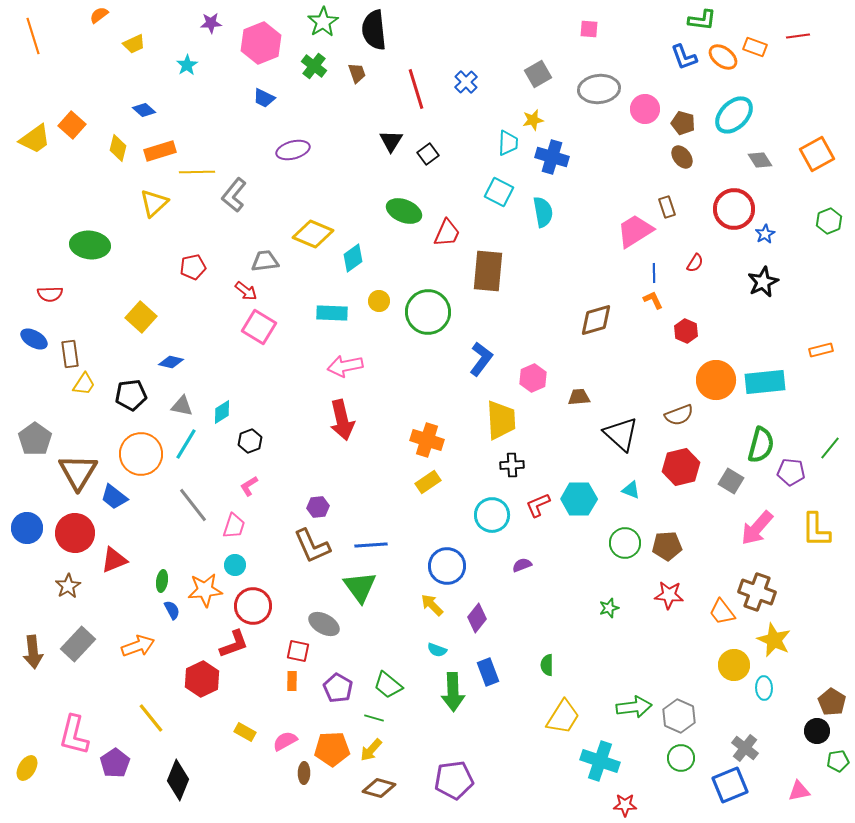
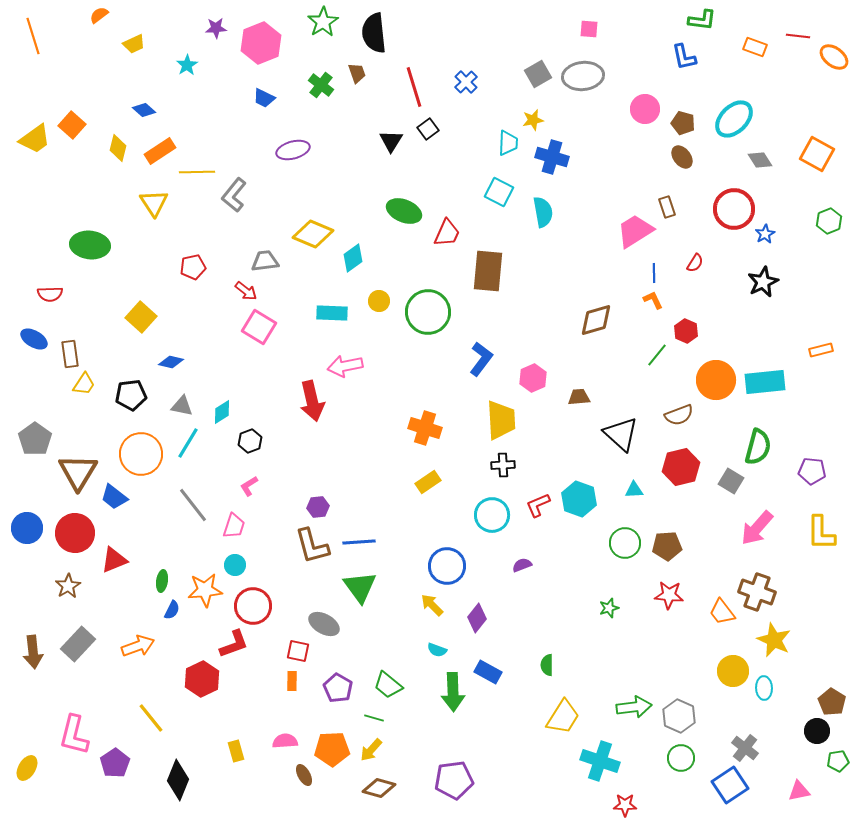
purple star at (211, 23): moved 5 px right, 5 px down
black semicircle at (374, 30): moved 3 px down
red line at (798, 36): rotated 15 degrees clockwise
blue L-shape at (684, 57): rotated 8 degrees clockwise
orange ellipse at (723, 57): moved 111 px right
green cross at (314, 66): moved 7 px right, 19 px down
red line at (416, 89): moved 2 px left, 2 px up
gray ellipse at (599, 89): moved 16 px left, 13 px up
cyan ellipse at (734, 115): moved 4 px down
orange rectangle at (160, 151): rotated 16 degrees counterclockwise
black square at (428, 154): moved 25 px up
orange square at (817, 154): rotated 32 degrees counterclockwise
yellow triangle at (154, 203): rotated 20 degrees counterclockwise
red arrow at (342, 420): moved 30 px left, 19 px up
orange cross at (427, 440): moved 2 px left, 12 px up
cyan line at (186, 444): moved 2 px right, 1 px up
green semicircle at (761, 445): moved 3 px left, 2 px down
green line at (830, 448): moved 173 px left, 93 px up
black cross at (512, 465): moved 9 px left
purple pentagon at (791, 472): moved 21 px right, 1 px up
cyan triangle at (631, 490): moved 3 px right; rotated 24 degrees counterclockwise
cyan hexagon at (579, 499): rotated 20 degrees clockwise
yellow L-shape at (816, 530): moved 5 px right, 3 px down
blue line at (371, 545): moved 12 px left, 3 px up
brown L-shape at (312, 546): rotated 9 degrees clockwise
blue semicircle at (172, 610): rotated 54 degrees clockwise
yellow circle at (734, 665): moved 1 px left, 6 px down
blue rectangle at (488, 672): rotated 40 degrees counterclockwise
yellow rectangle at (245, 732): moved 9 px left, 19 px down; rotated 45 degrees clockwise
pink semicircle at (285, 741): rotated 25 degrees clockwise
brown ellipse at (304, 773): moved 2 px down; rotated 30 degrees counterclockwise
blue square at (730, 785): rotated 12 degrees counterclockwise
